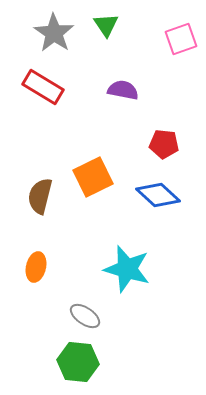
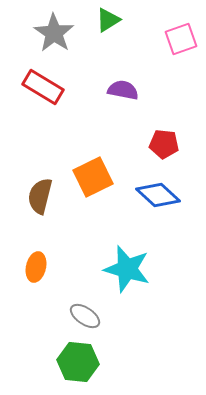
green triangle: moved 2 px right, 5 px up; rotated 32 degrees clockwise
